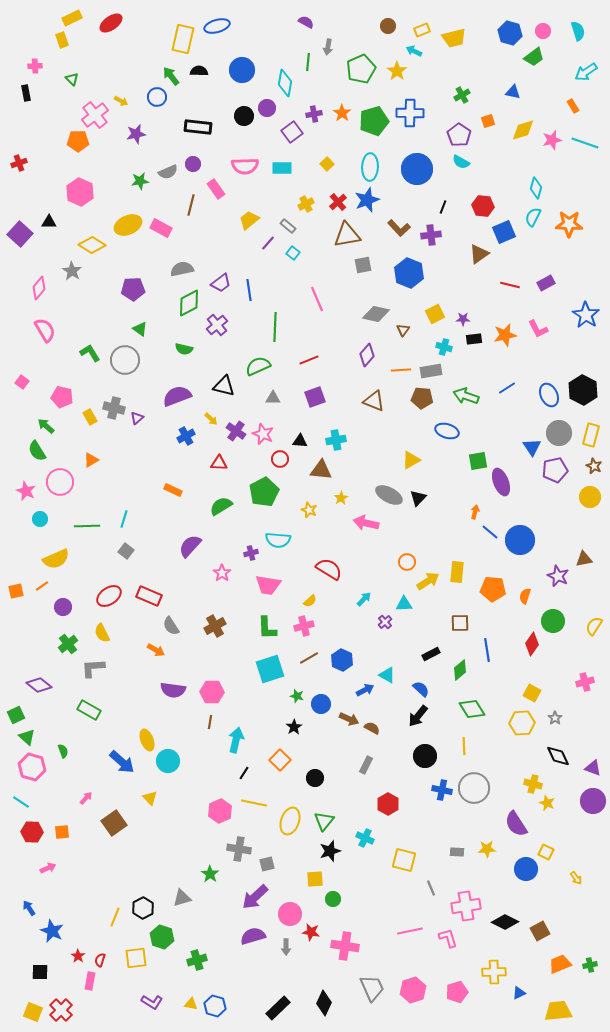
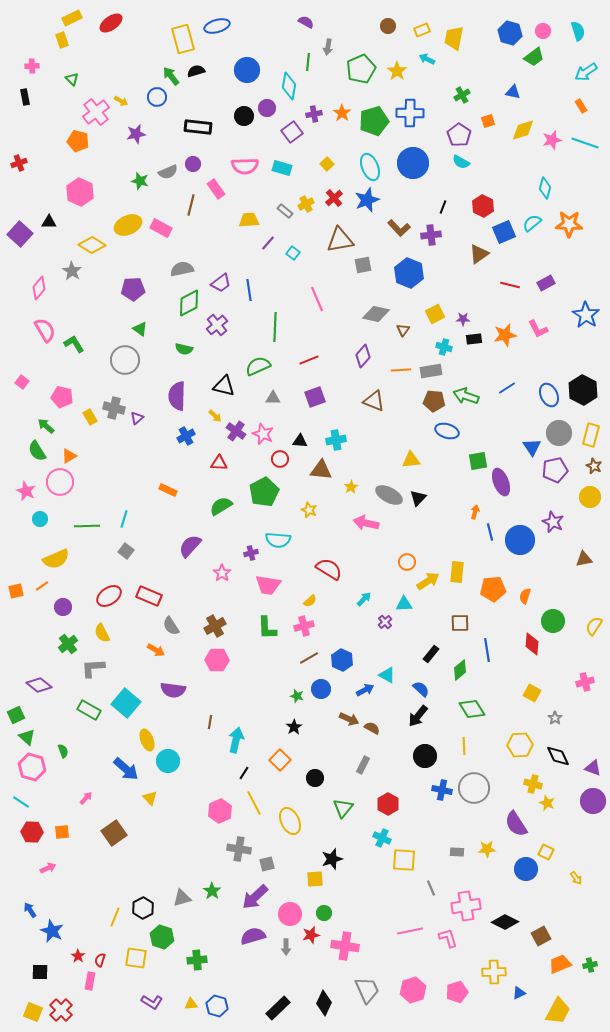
yellow trapezoid at (454, 38): rotated 115 degrees clockwise
yellow rectangle at (183, 39): rotated 28 degrees counterclockwise
cyan arrow at (414, 51): moved 13 px right, 8 px down
pink cross at (35, 66): moved 3 px left
blue circle at (242, 70): moved 5 px right
black semicircle at (199, 71): moved 3 px left; rotated 18 degrees counterclockwise
cyan diamond at (285, 83): moved 4 px right, 3 px down
black rectangle at (26, 93): moved 1 px left, 4 px down
orange rectangle at (573, 106): moved 8 px right
pink cross at (95, 115): moved 1 px right, 3 px up
orange pentagon at (78, 141): rotated 15 degrees clockwise
cyan ellipse at (370, 167): rotated 24 degrees counterclockwise
cyan rectangle at (282, 168): rotated 18 degrees clockwise
blue circle at (417, 169): moved 4 px left, 6 px up
green star at (140, 181): rotated 24 degrees clockwise
cyan diamond at (536, 188): moved 9 px right
red cross at (338, 202): moved 4 px left, 4 px up
red hexagon at (483, 206): rotated 20 degrees clockwise
cyan semicircle at (533, 217): moved 1 px left, 6 px down; rotated 24 degrees clockwise
yellow trapezoid at (249, 220): rotated 35 degrees clockwise
gray rectangle at (288, 226): moved 3 px left, 15 px up
brown triangle at (347, 235): moved 7 px left, 5 px down
green L-shape at (90, 353): moved 16 px left, 9 px up
purple diamond at (367, 355): moved 4 px left, 1 px down
purple semicircle at (177, 396): rotated 68 degrees counterclockwise
brown pentagon at (422, 398): moved 12 px right, 3 px down
yellow arrow at (211, 419): moved 4 px right, 3 px up
orange triangle at (91, 460): moved 22 px left, 4 px up
yellow triangle at (411, 460): rotated 24 degrees clockwise
orange rectangle at (173, 490): moved 5 px left
yellow star at (341, 498): moved 10 px right, 11 px up
blue line at (490, 532): rotated 36 degrees clockwise
purple star at (558, 576): moved 5 px left, 54 px up
orange pentagon at (493, 589): rotated 10 degrees counterclockwise
red diamond at (532, 644): rotated 30 degrees counterclockwise
black rectangle at (431, 654): rotated 24 degrees counterclockwise
cyan square at (270, 669): moved 144 px left, 34 px down; rotated 32 degrees counterclockwise
pink hexagon at (212, 692): moved 5 px right, 32 px up
blue circle at (321, 704): moved 15 px up
yellow hexagon at (522, 723): moved 2 px left, 22 px down
blue arrow at (122, 762): moved 4 px right, 7 px down
gray rectangle at (366, 765): moved 3 px left
yellow line at (254, 803): rotated 50 degrees clockwise
yellow ellipse at (290, 821): rotated 44 degrees counterclockwise
green triangle at (324, 821): moved 19 px right, 13 px up
brown square at (114, 823): moved 10 px down
cyan cross at (365, 838): moved 17 px right
black star at (330, 851): moved 2 px right, 8 px down
yellow square at (404, 860): rotated 10 degrees counterclockwise
green star at (210, 874): moved 2 px right, 17 px down
green circle at (333, 899): moved 9 px left, 14 px down
blue arrow at (29, 908): moved 1 px right, 2 px down
brown square at (540, 931): moved 1 px right, 5 px down
red star at (311, 932): moved 3 px down; rotated 24 degrees counterclockwise
yellow square at (136, 958): rotated 15 degrees clockwise
green cross at (197, 960): rotated 12 degrees clockwise
gray trapezoid at (372, 988): moved 5 px left, 2 px down
yellow triangle at (191, 1004): rotated 16 degrees counterclockwise
blue hexagon at (215, 1006): moved 2 px right
yellow trapezoid at (558, 1011): rotated 124 degrees clockwise
